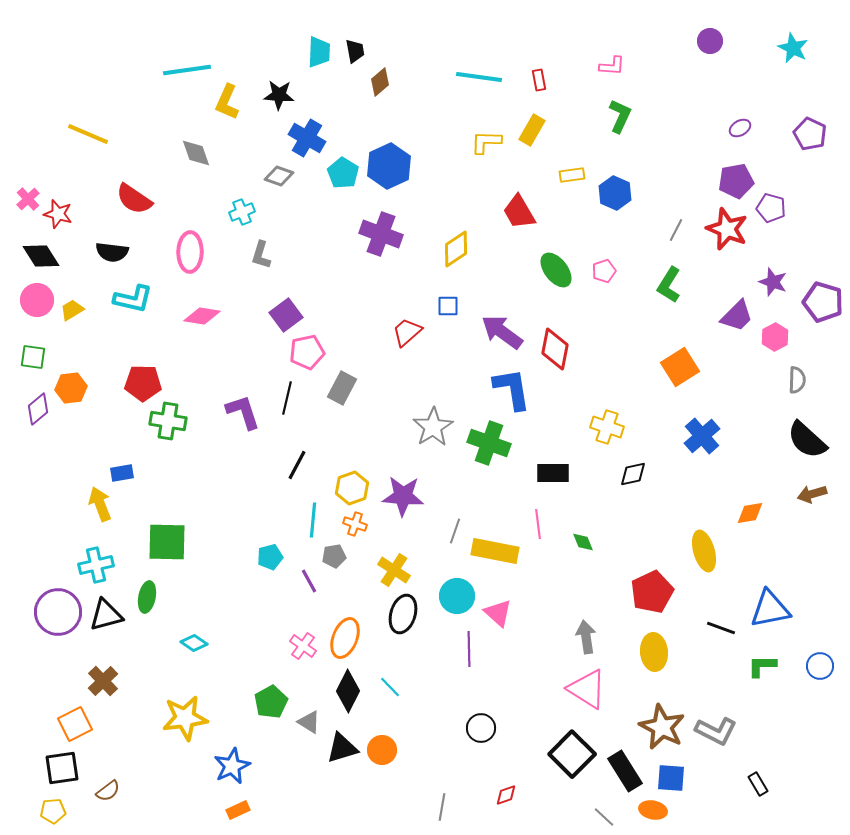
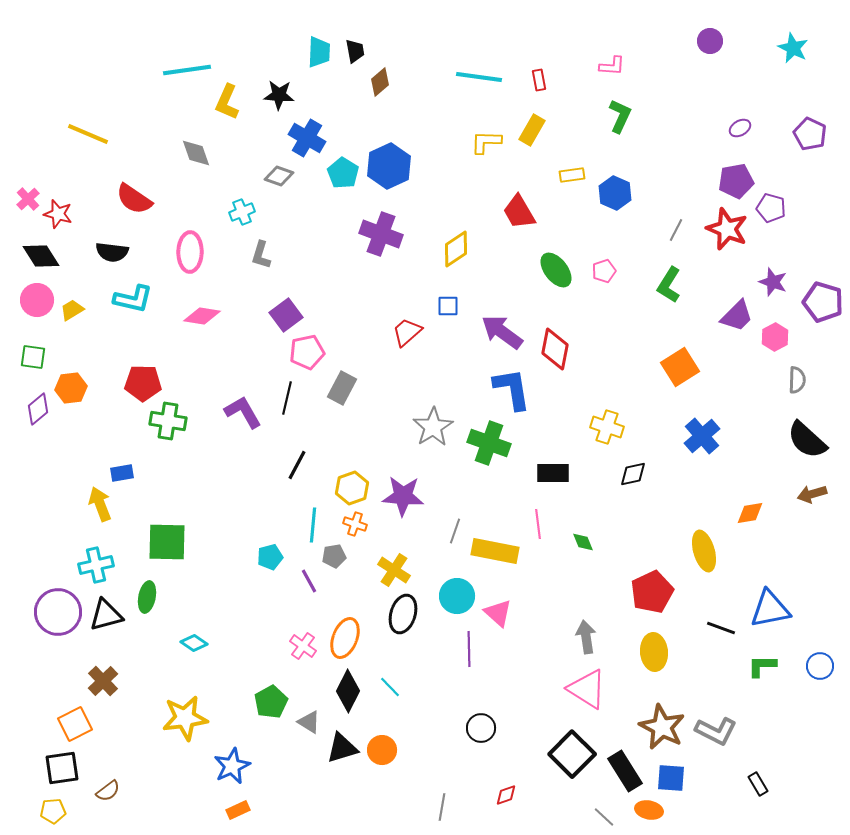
purple L-shape at (243, 412): rotated 12 degrees counterclockwise
cyan line at (313, 520): moved 5 px down
orange ellipse at (653, 810): moved 4 px left
